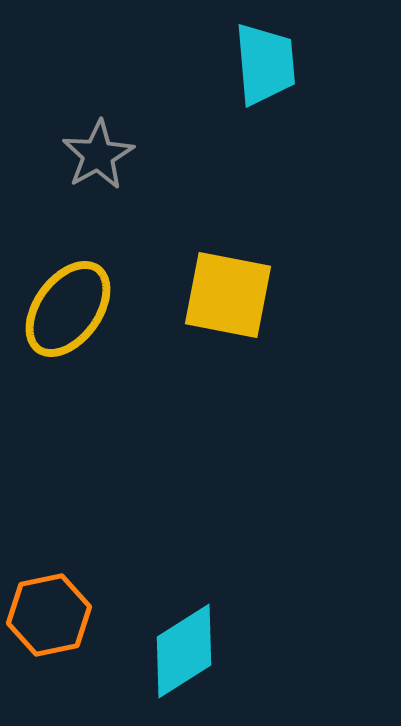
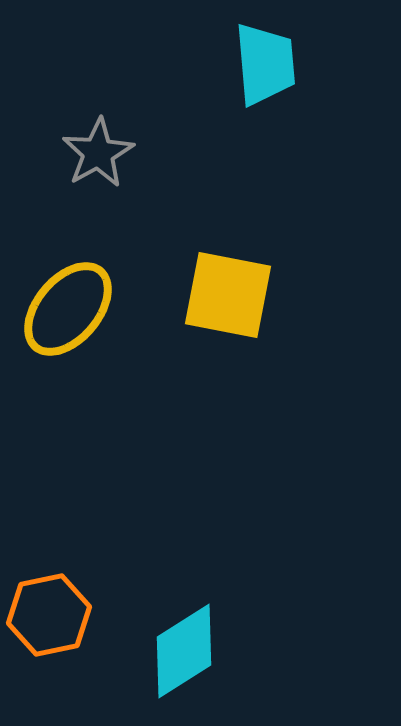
gray star: moved 2 px up
yellow ellipse: rotated 4 degrees clockwise
